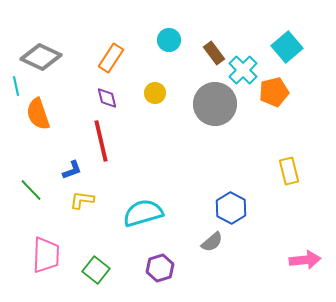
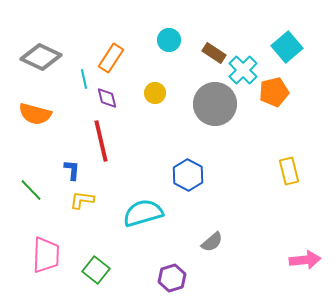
brown rectangle: rotated 20 degrees counterclockwise
cyan line: moved 68 px right, 7 px up
orange semicircle: moved 3 px left; rotated 56 degrees counterclockwise
blue L-shape: rotated 65 degrees counterclockwise
blue hexagon: moved 43 px left, 33 px up
purple hexagon: moved 12 px right, 10 px down
